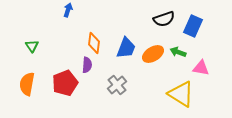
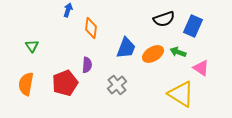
orange diamond: moved 3 px left, 15 px up
pink triangle: rotated 24 degrees clockwise
orange semicircle: moved 1 px left
